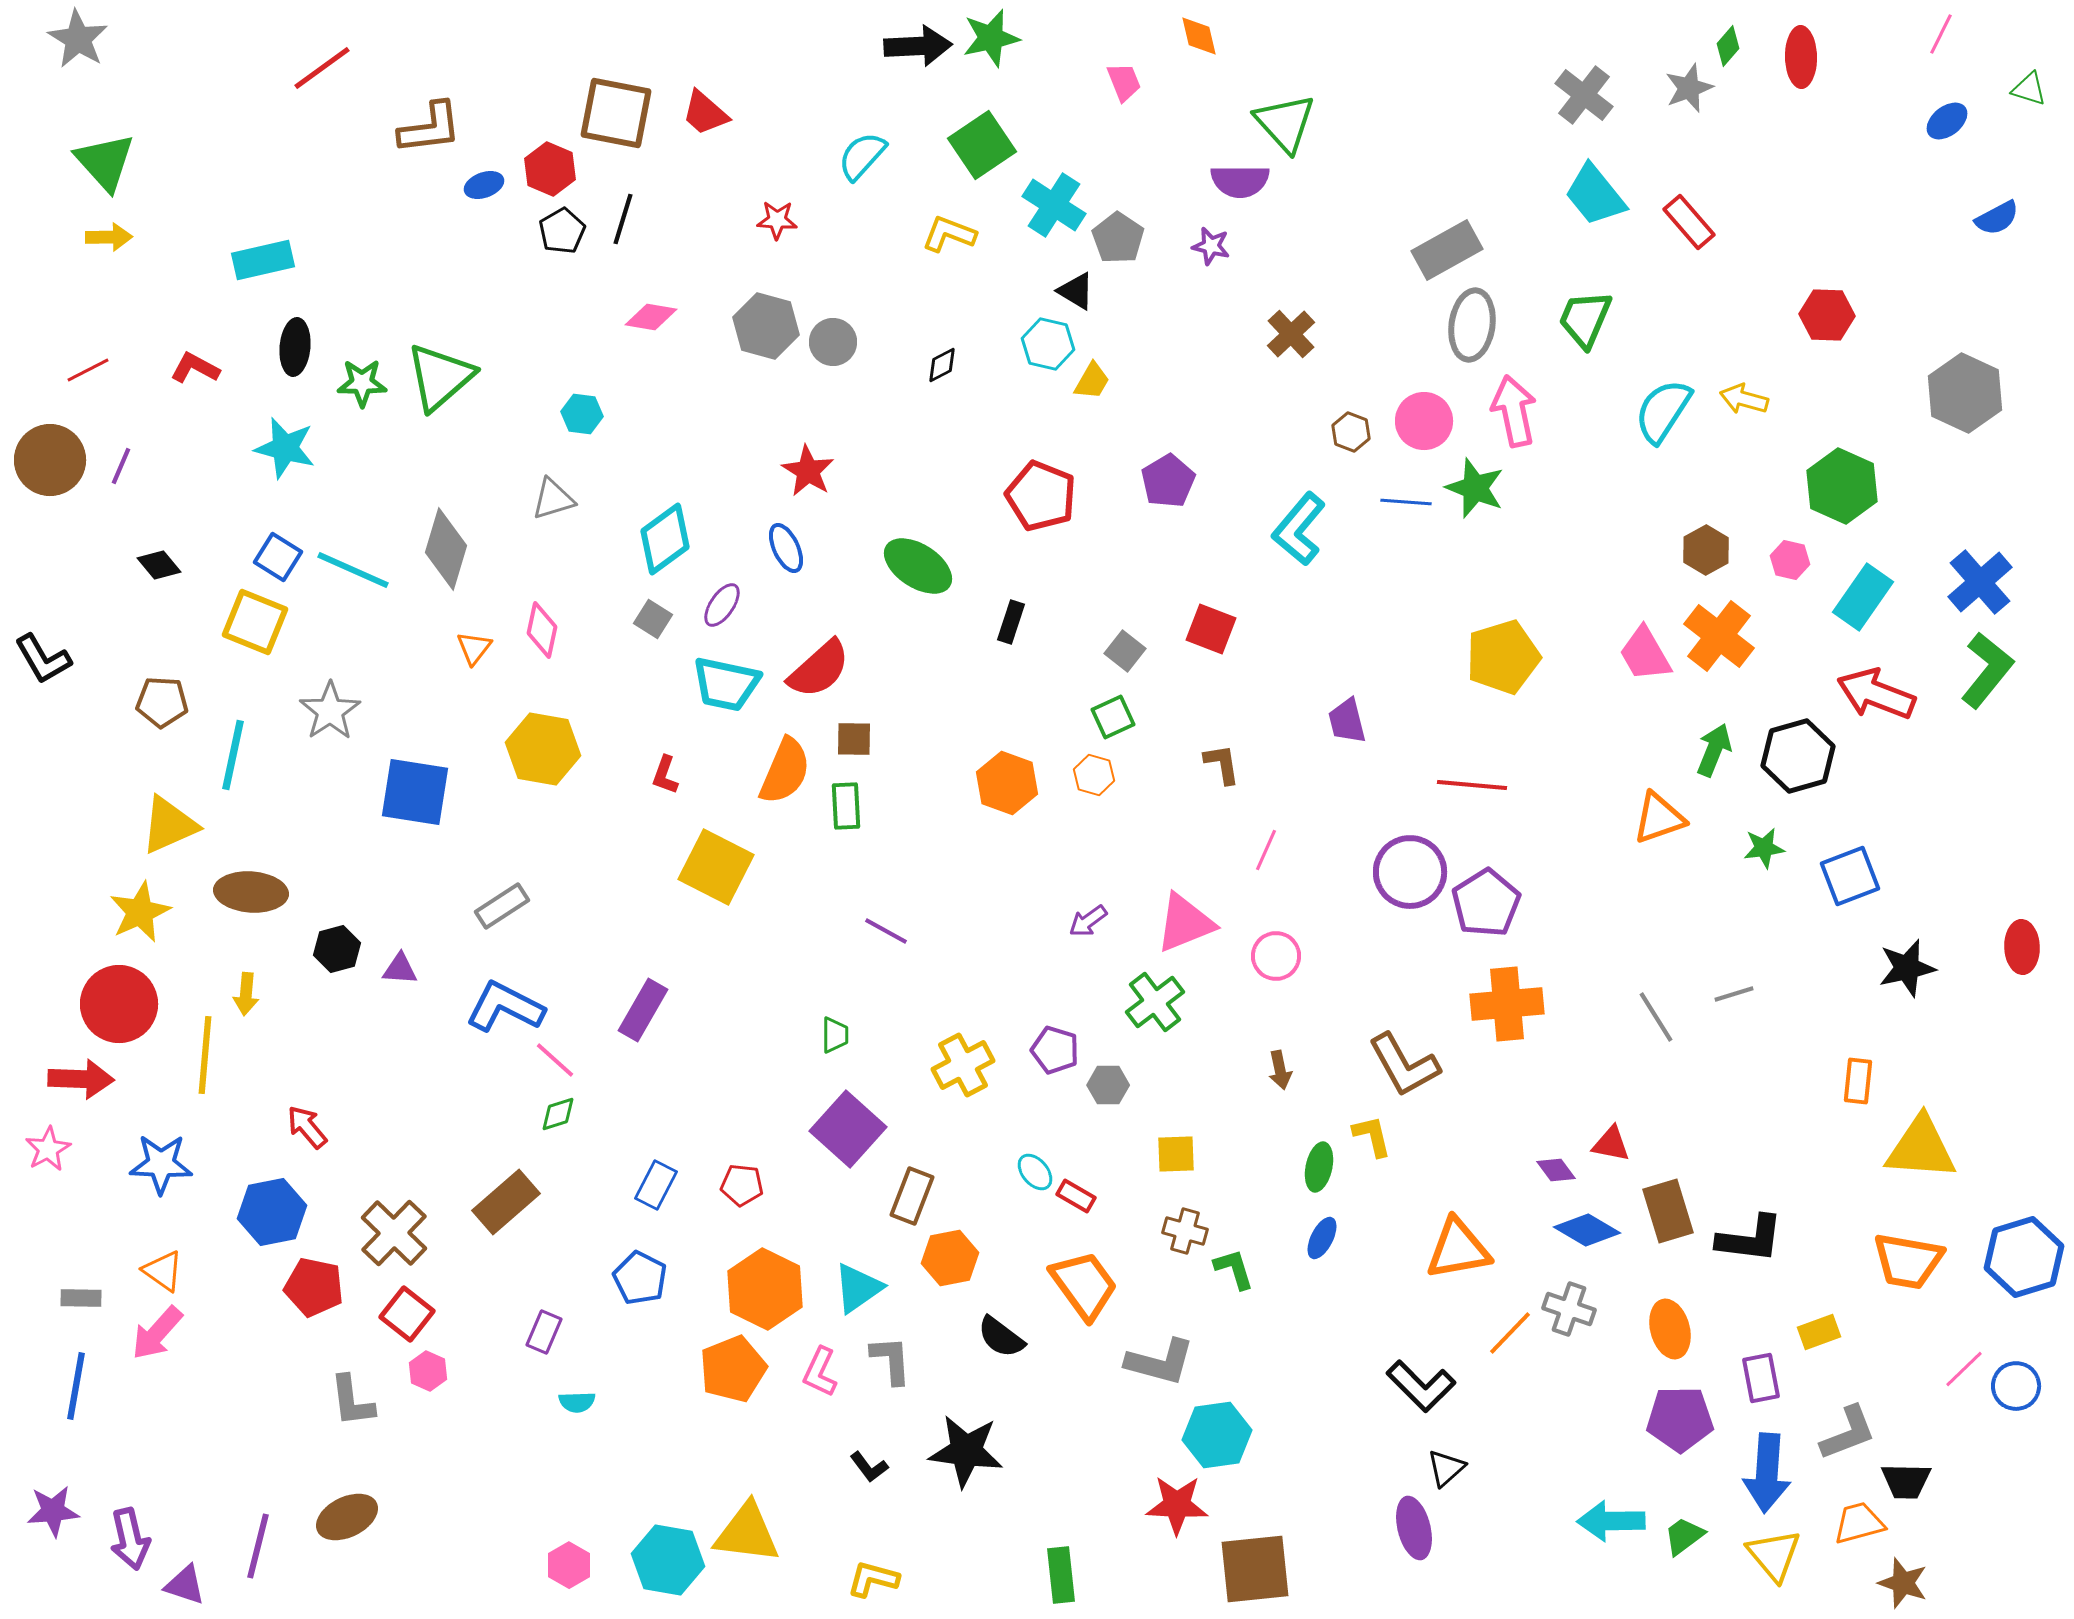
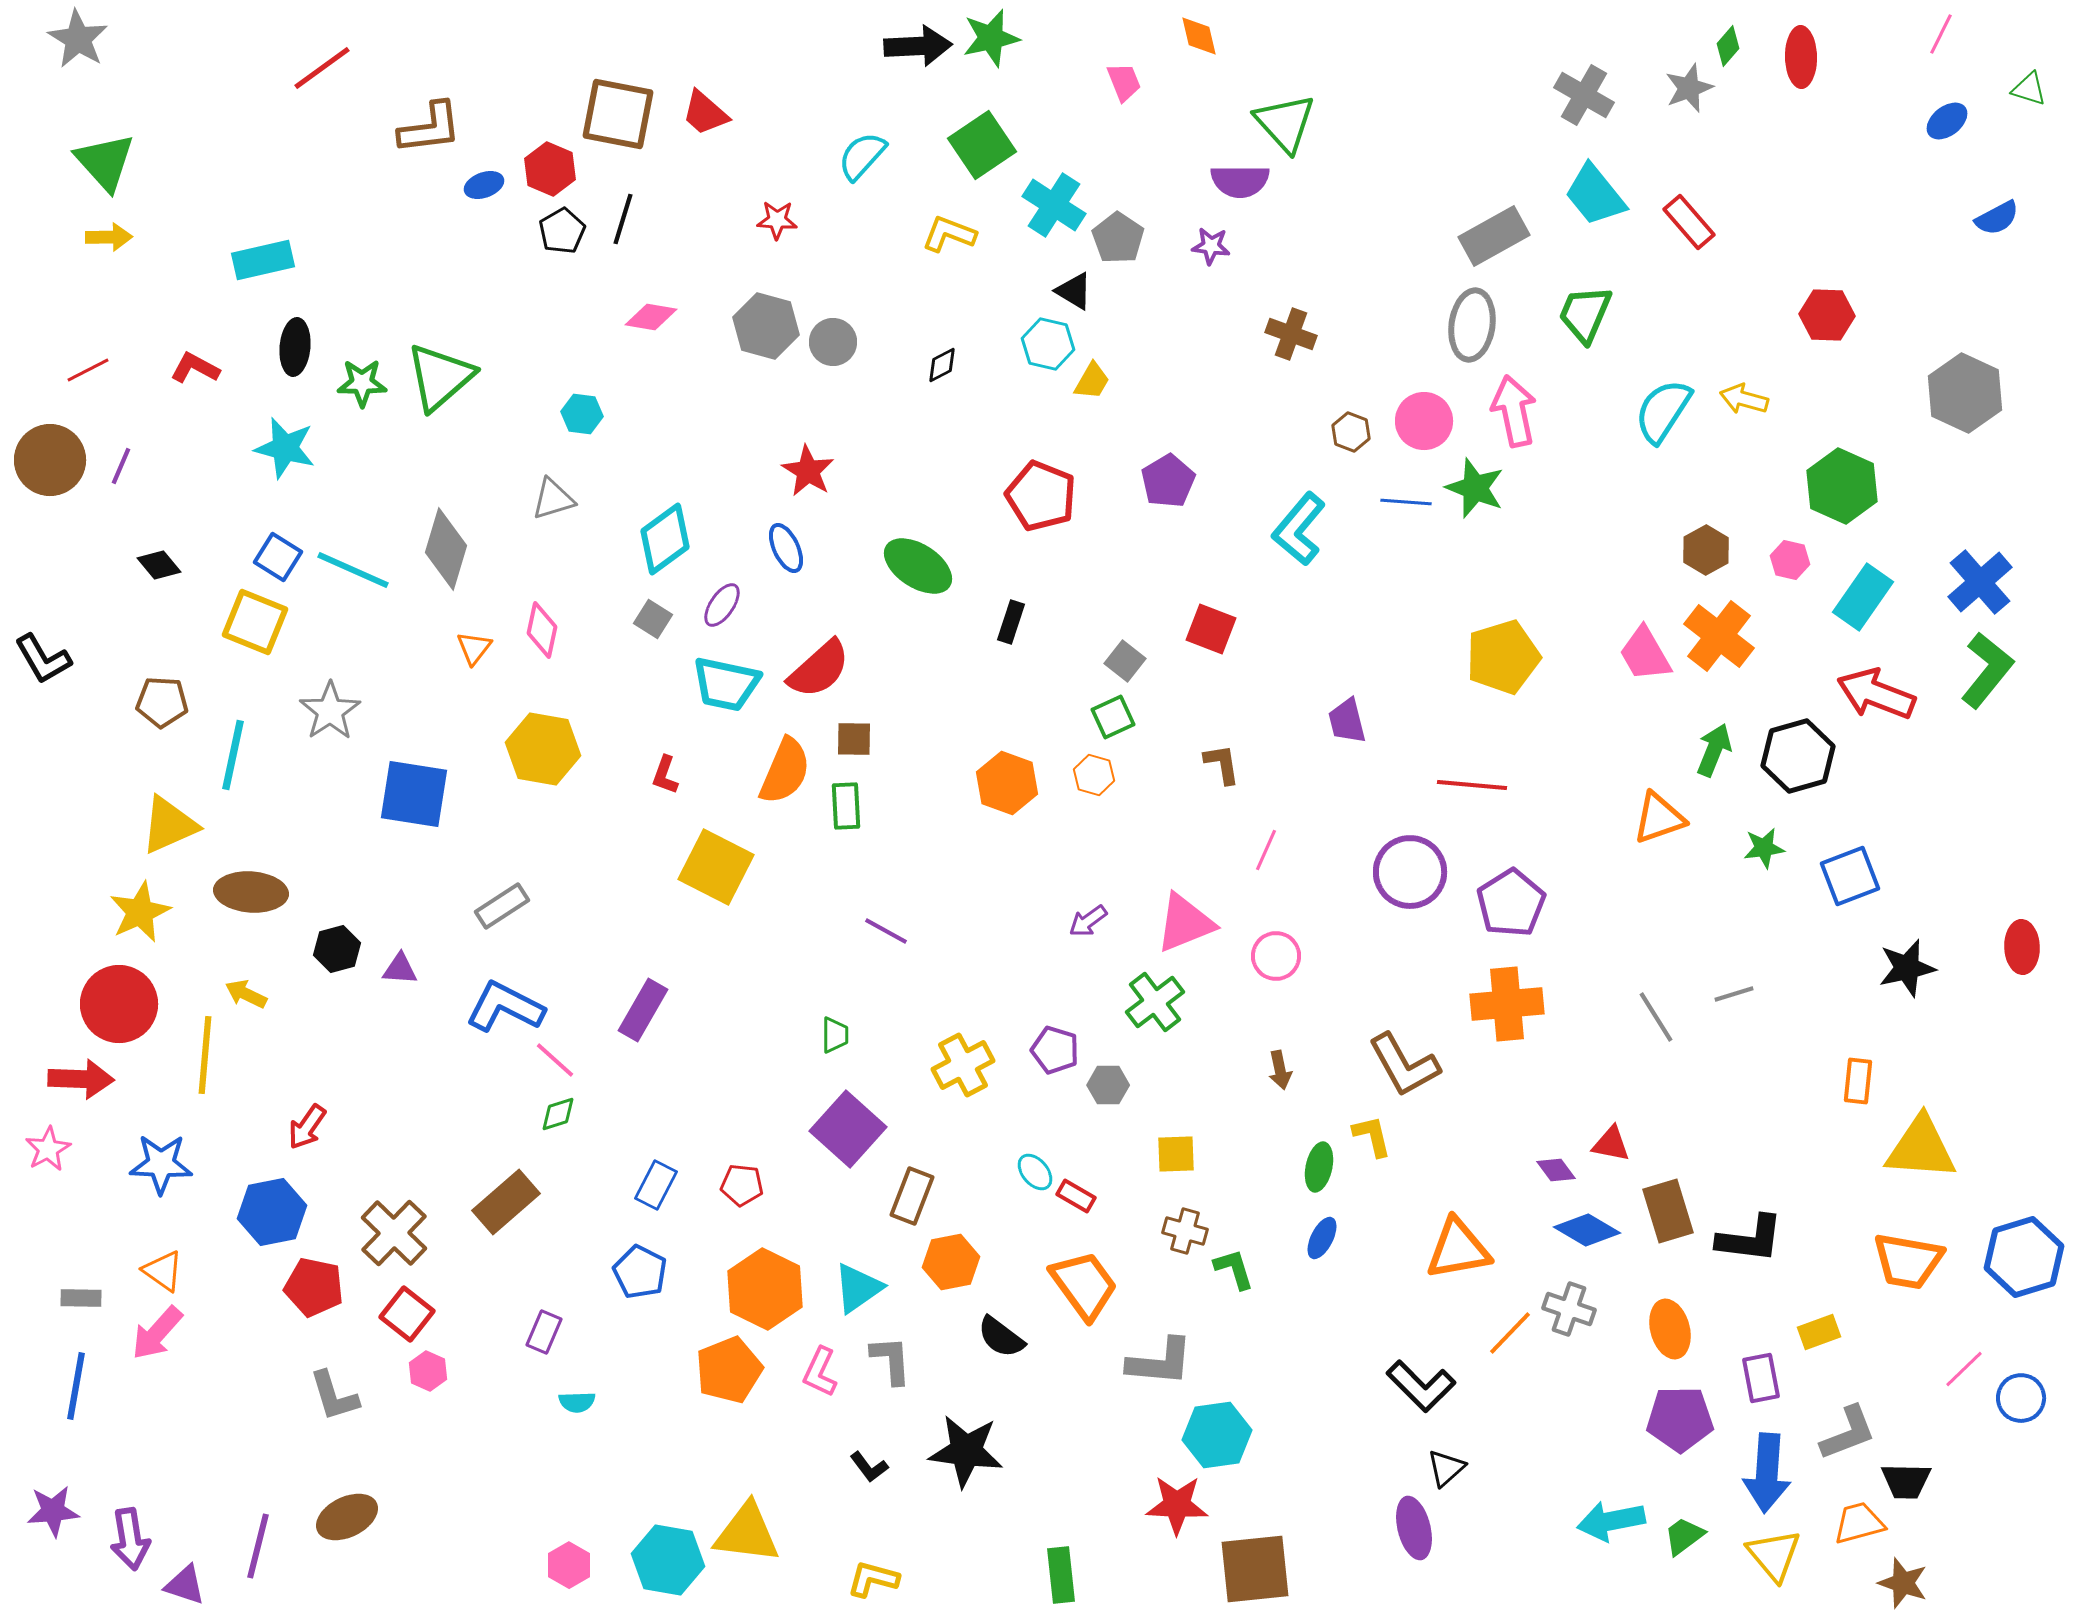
gray cross at (1584, 95): rotated 8 degrees counterclockwise
brown square at (616, 113): moved 2 px right, 1 px down
purple star at (1211, 246): rotated 6 degrees counterclockwise
gray rectangle at (1447, 250): moved 47 px right, 14 px up
black triangle at (1076, 291): moved 2 px left
green trapezoid at (1585, 319): moved 5 px up
brown cross at (1291, 334): rotated 27 degrees counterclockwise
gray square at (1125, 651): moved 10 px down
blue square at (415, 792): moved 1 px left, 2 px down
purple pentagon at (1486, 903): moved 25 px right
yellow arrow at (246, 994): rotated 111 degrees clockwise
red arrow at (307, 1127): rotated 105 degrees counterclockwise
orange hexagon at (950, 1258): moved 1 px right, 4 px down
blue pentagon at (640, 1278): moved 6 px up
gray L-shape at (1160, 1362): rotated 10 degrees counterclockwise
orange pentagon at (733, 1369): moved 4 px left, 1 px down
blue circle at (2016, 1386): moved 5 px right, 12 px down
gray L-shape at (352, 1401): moved 18 px left, 5 px up; rotated 10 degrees counterclockwise
cyan arrow at (1611, 1521): rotated 10 degrees counterclockwise
purple arrow at (130, 1539): rotated 4 degrees clockwise
